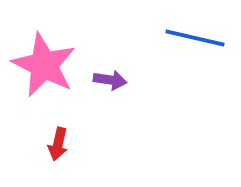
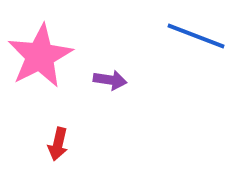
blue line: moved 1 px right, 2 px up; rotated 8 degrees clockwise
pink star: moved 4 px left, 9 px up; rotated 18 degrees clockwise
